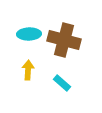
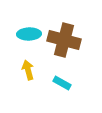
yellow arrow: rotated 18 degrees counterclockwise
cyan rectangle: rotated 12 degrees counterclockwise
